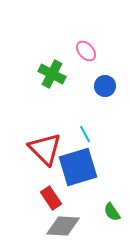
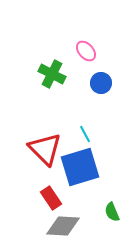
blue circle: moved 4 px left, 3 px up
blue square: moved 2 px right
green semicircle: rotated 12 degrees clockwise
